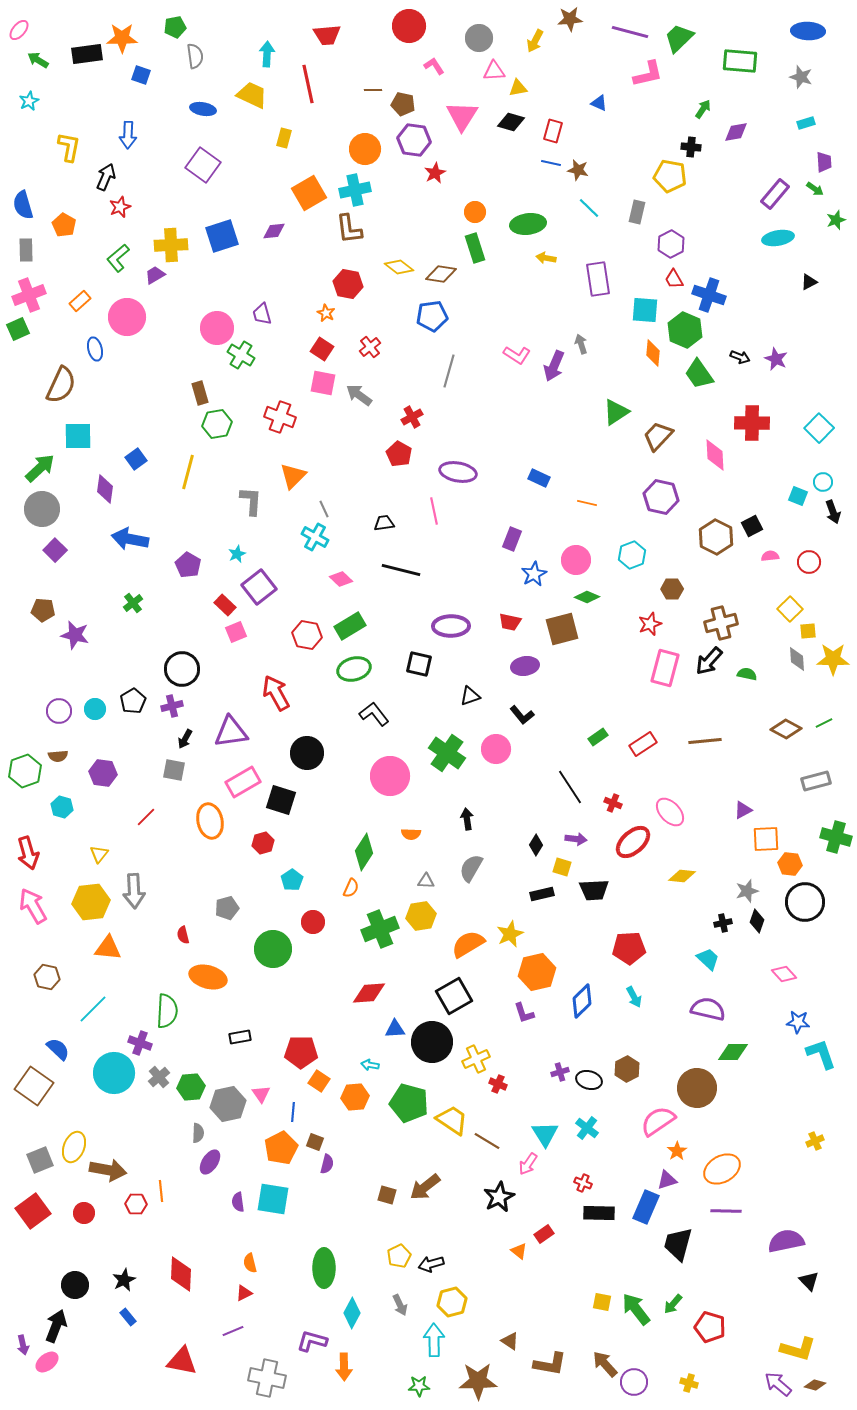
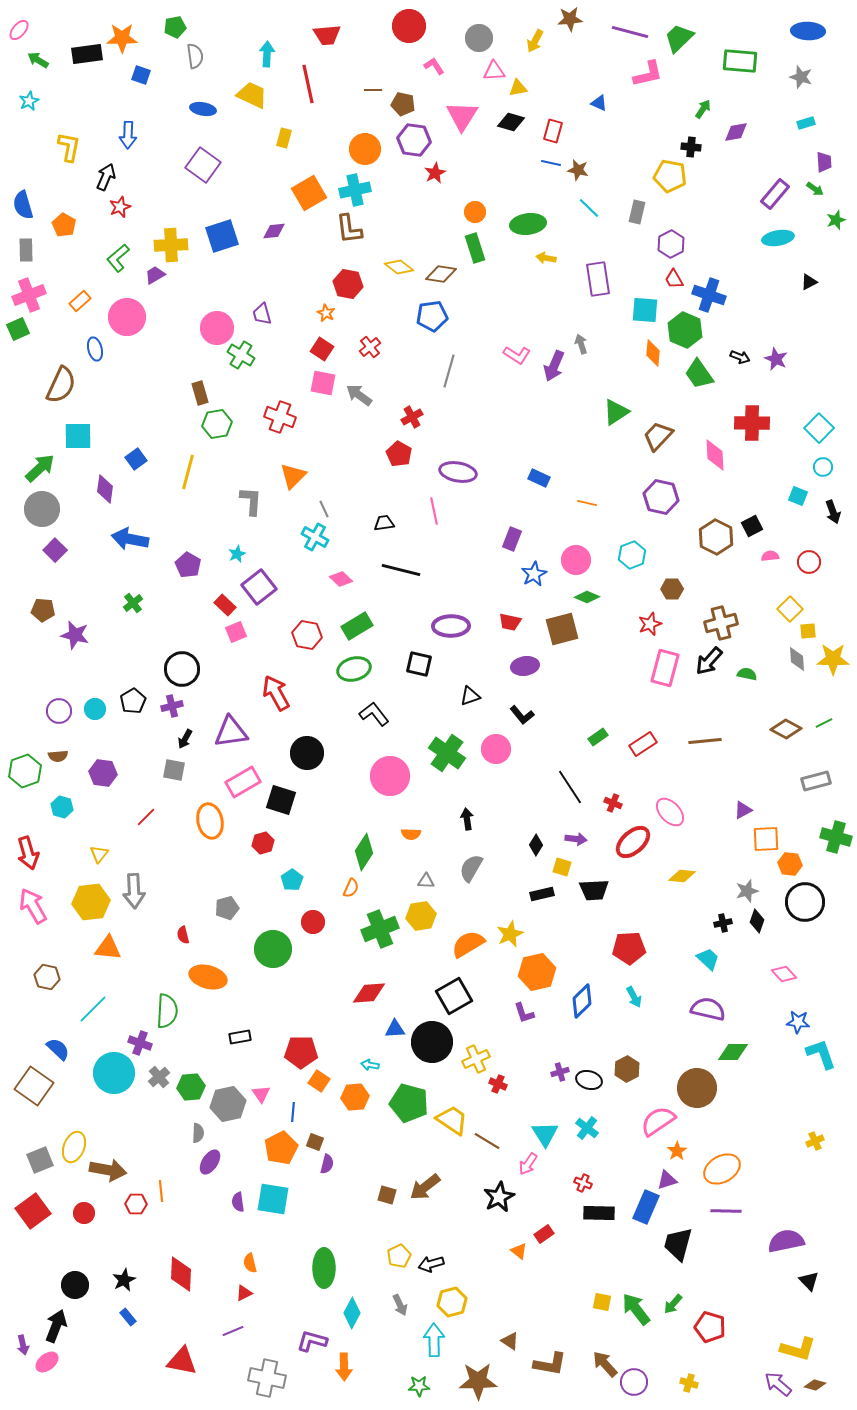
cyan circle at (823, 482): moved 15 px up
green rectangle at (350, 626): moved 7 px right
